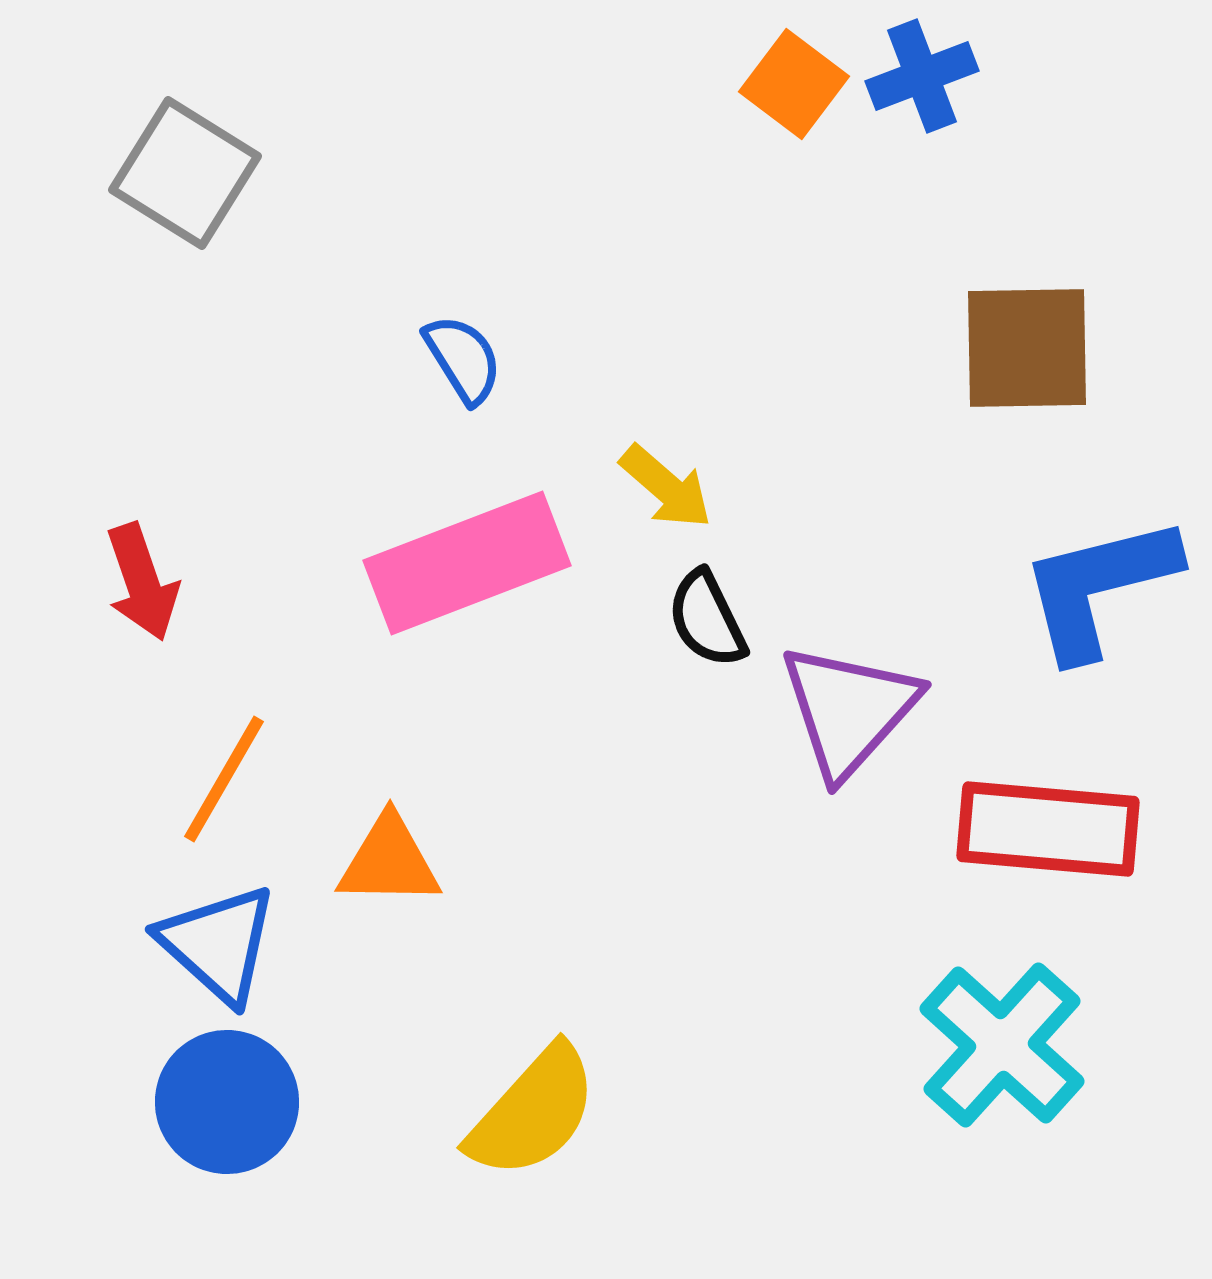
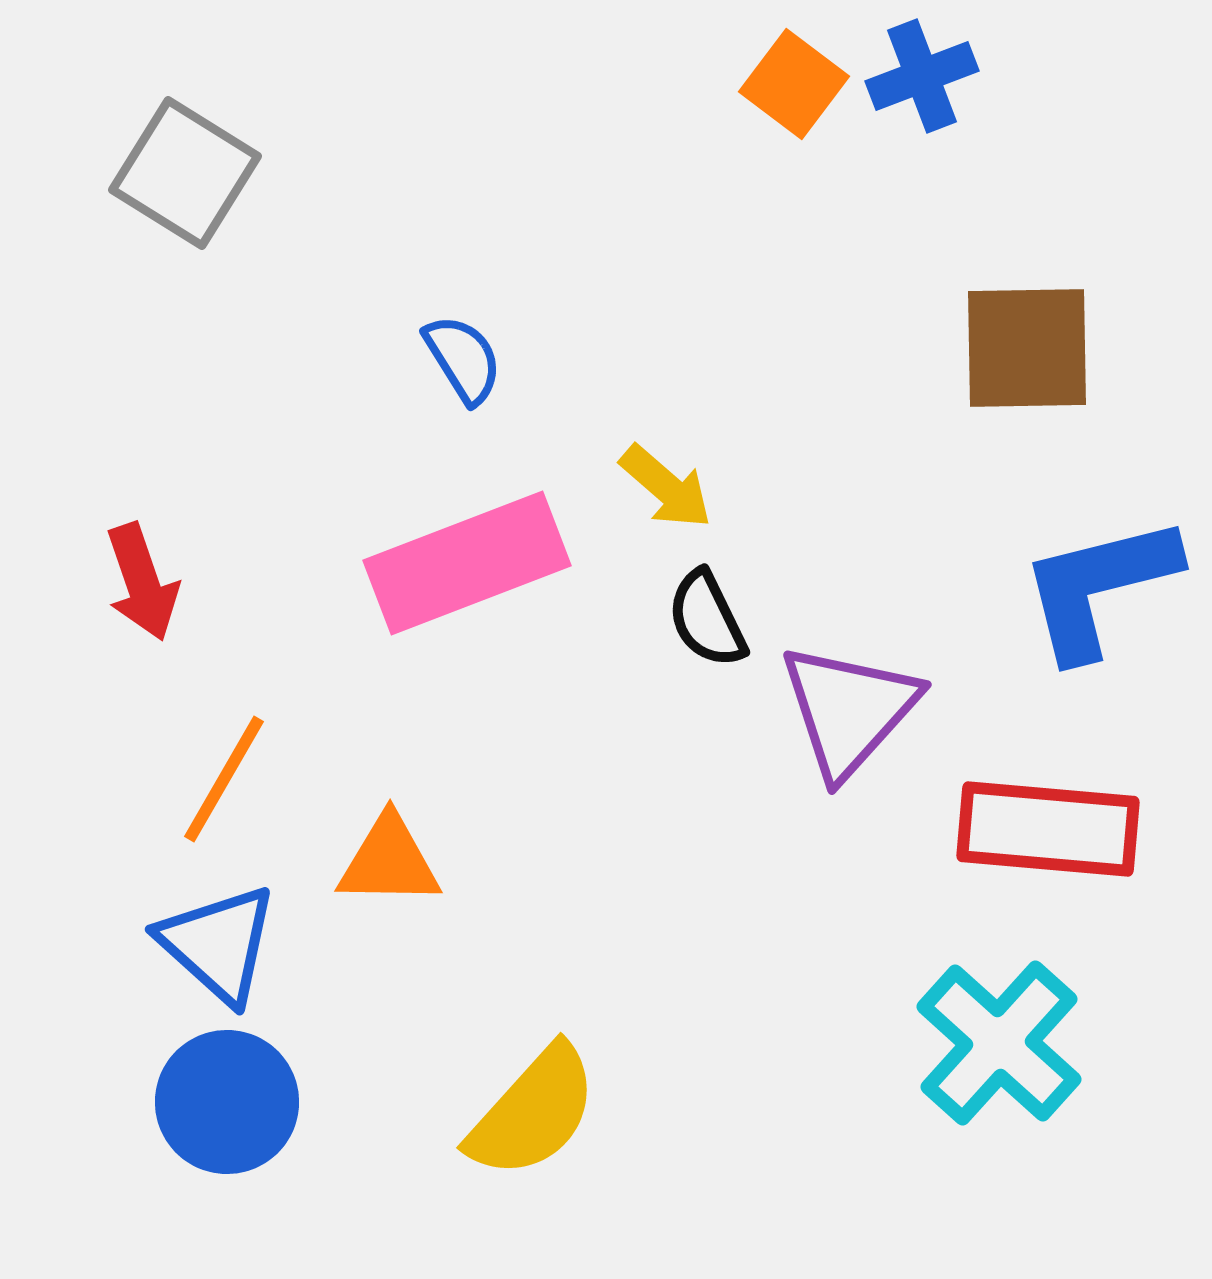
cyan cross: moved 3 px left, 2 px up
